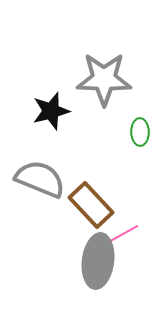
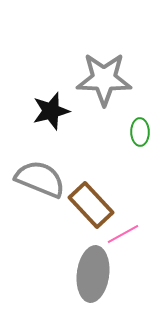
gray ellipse: moved 5 px left, 13 px down
